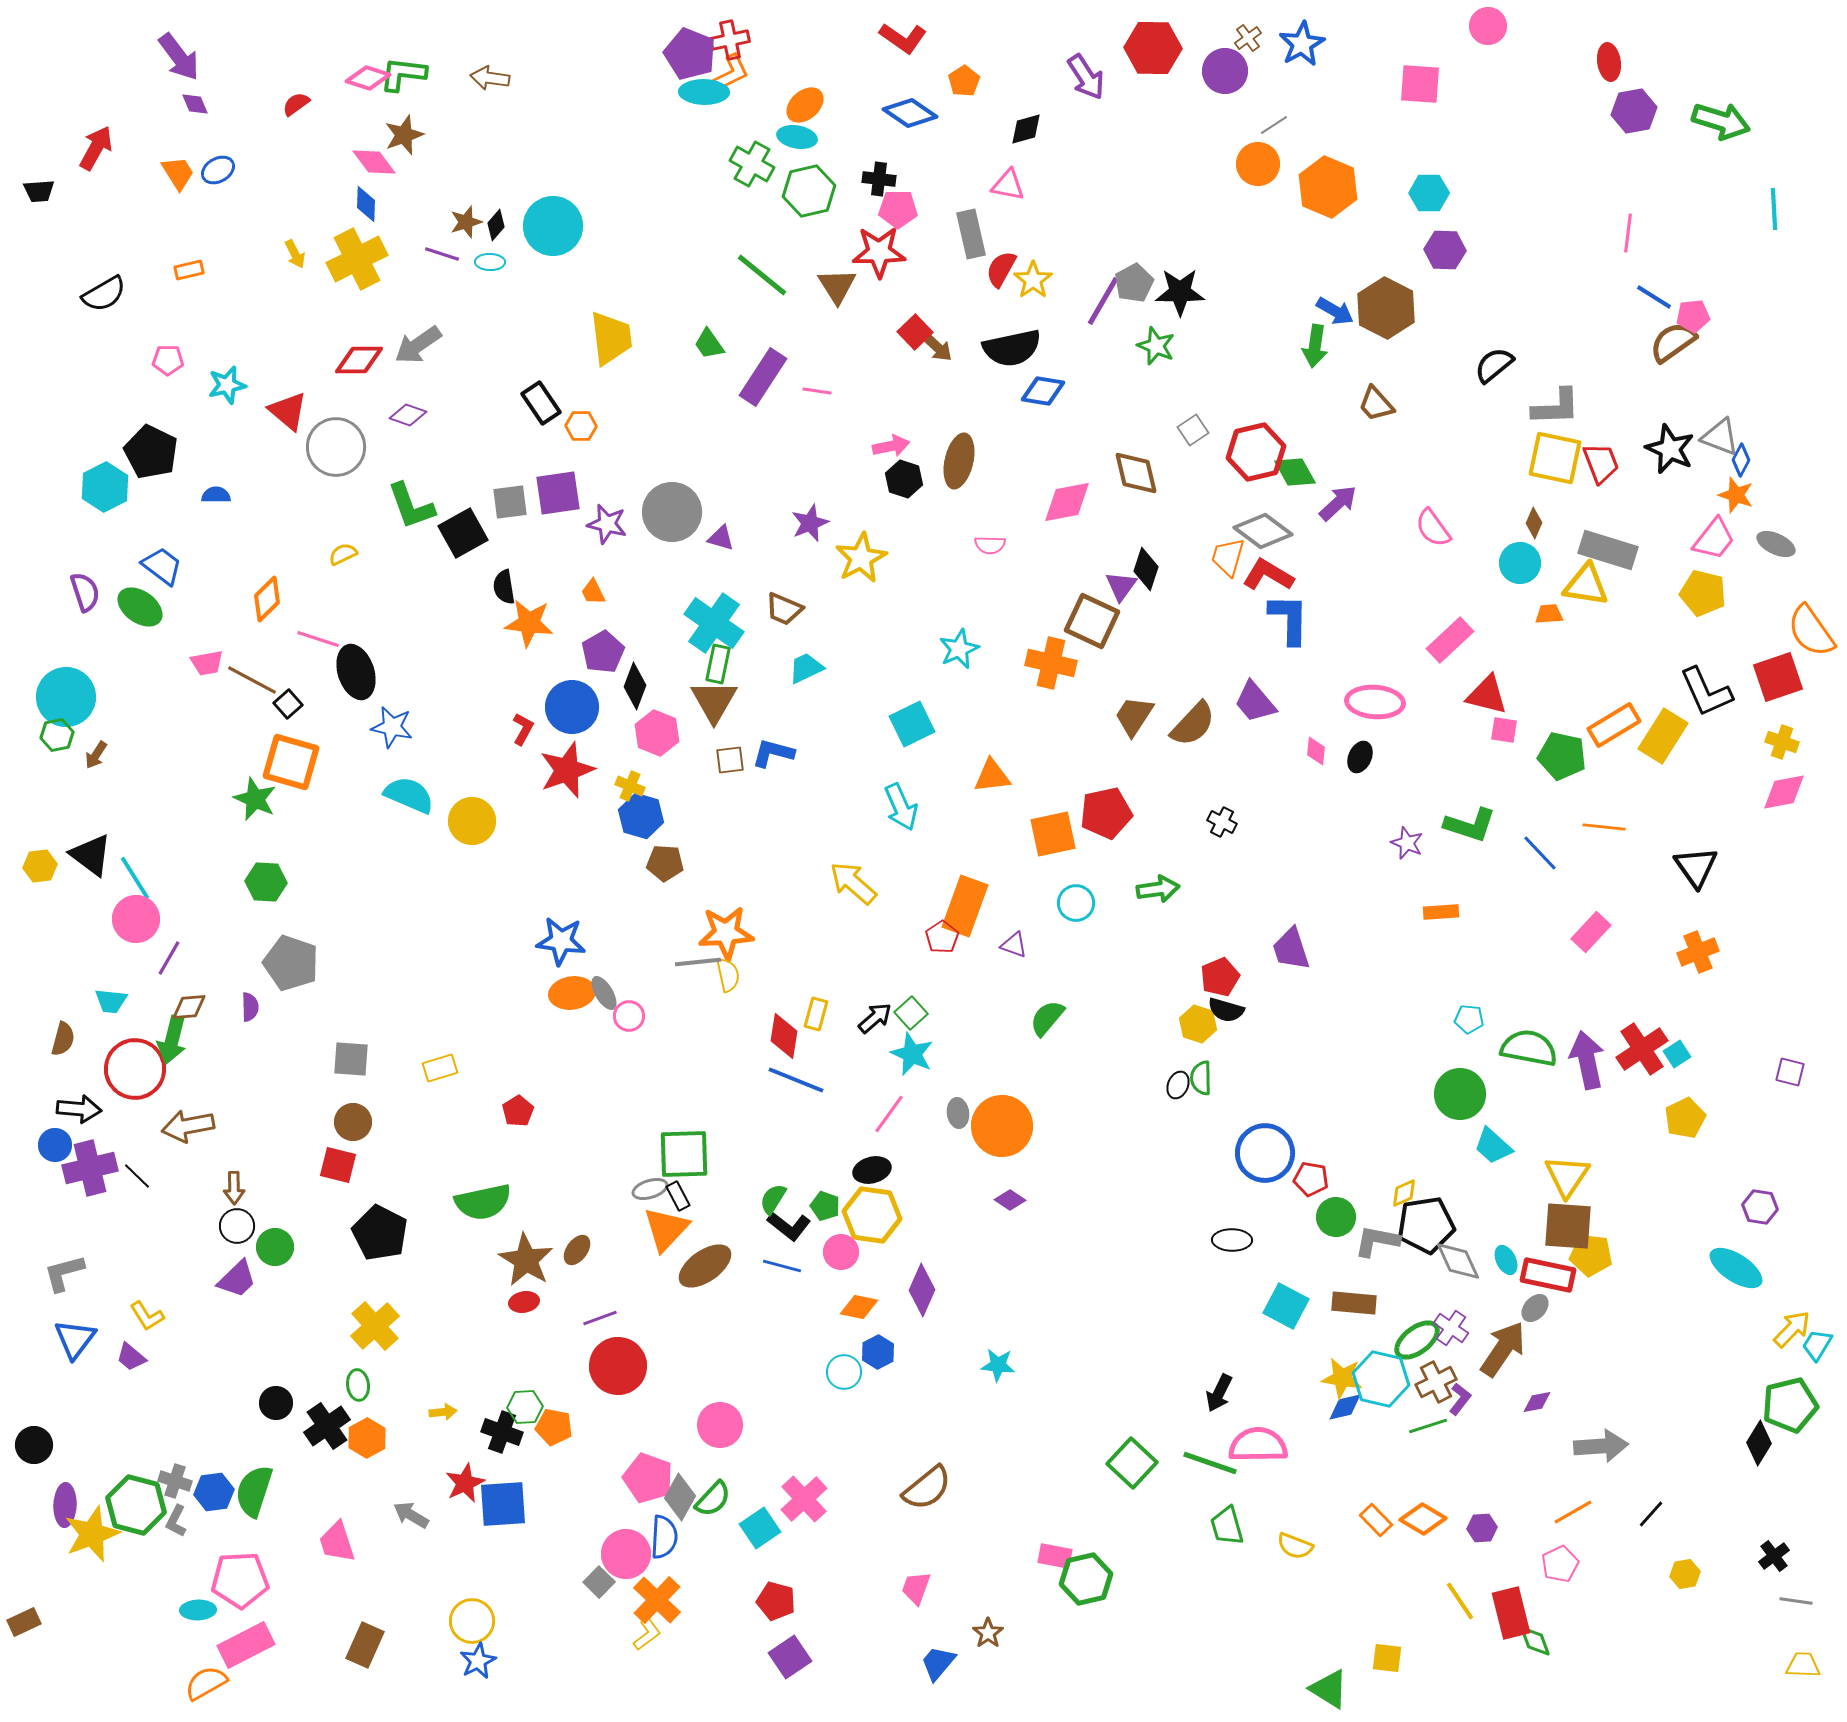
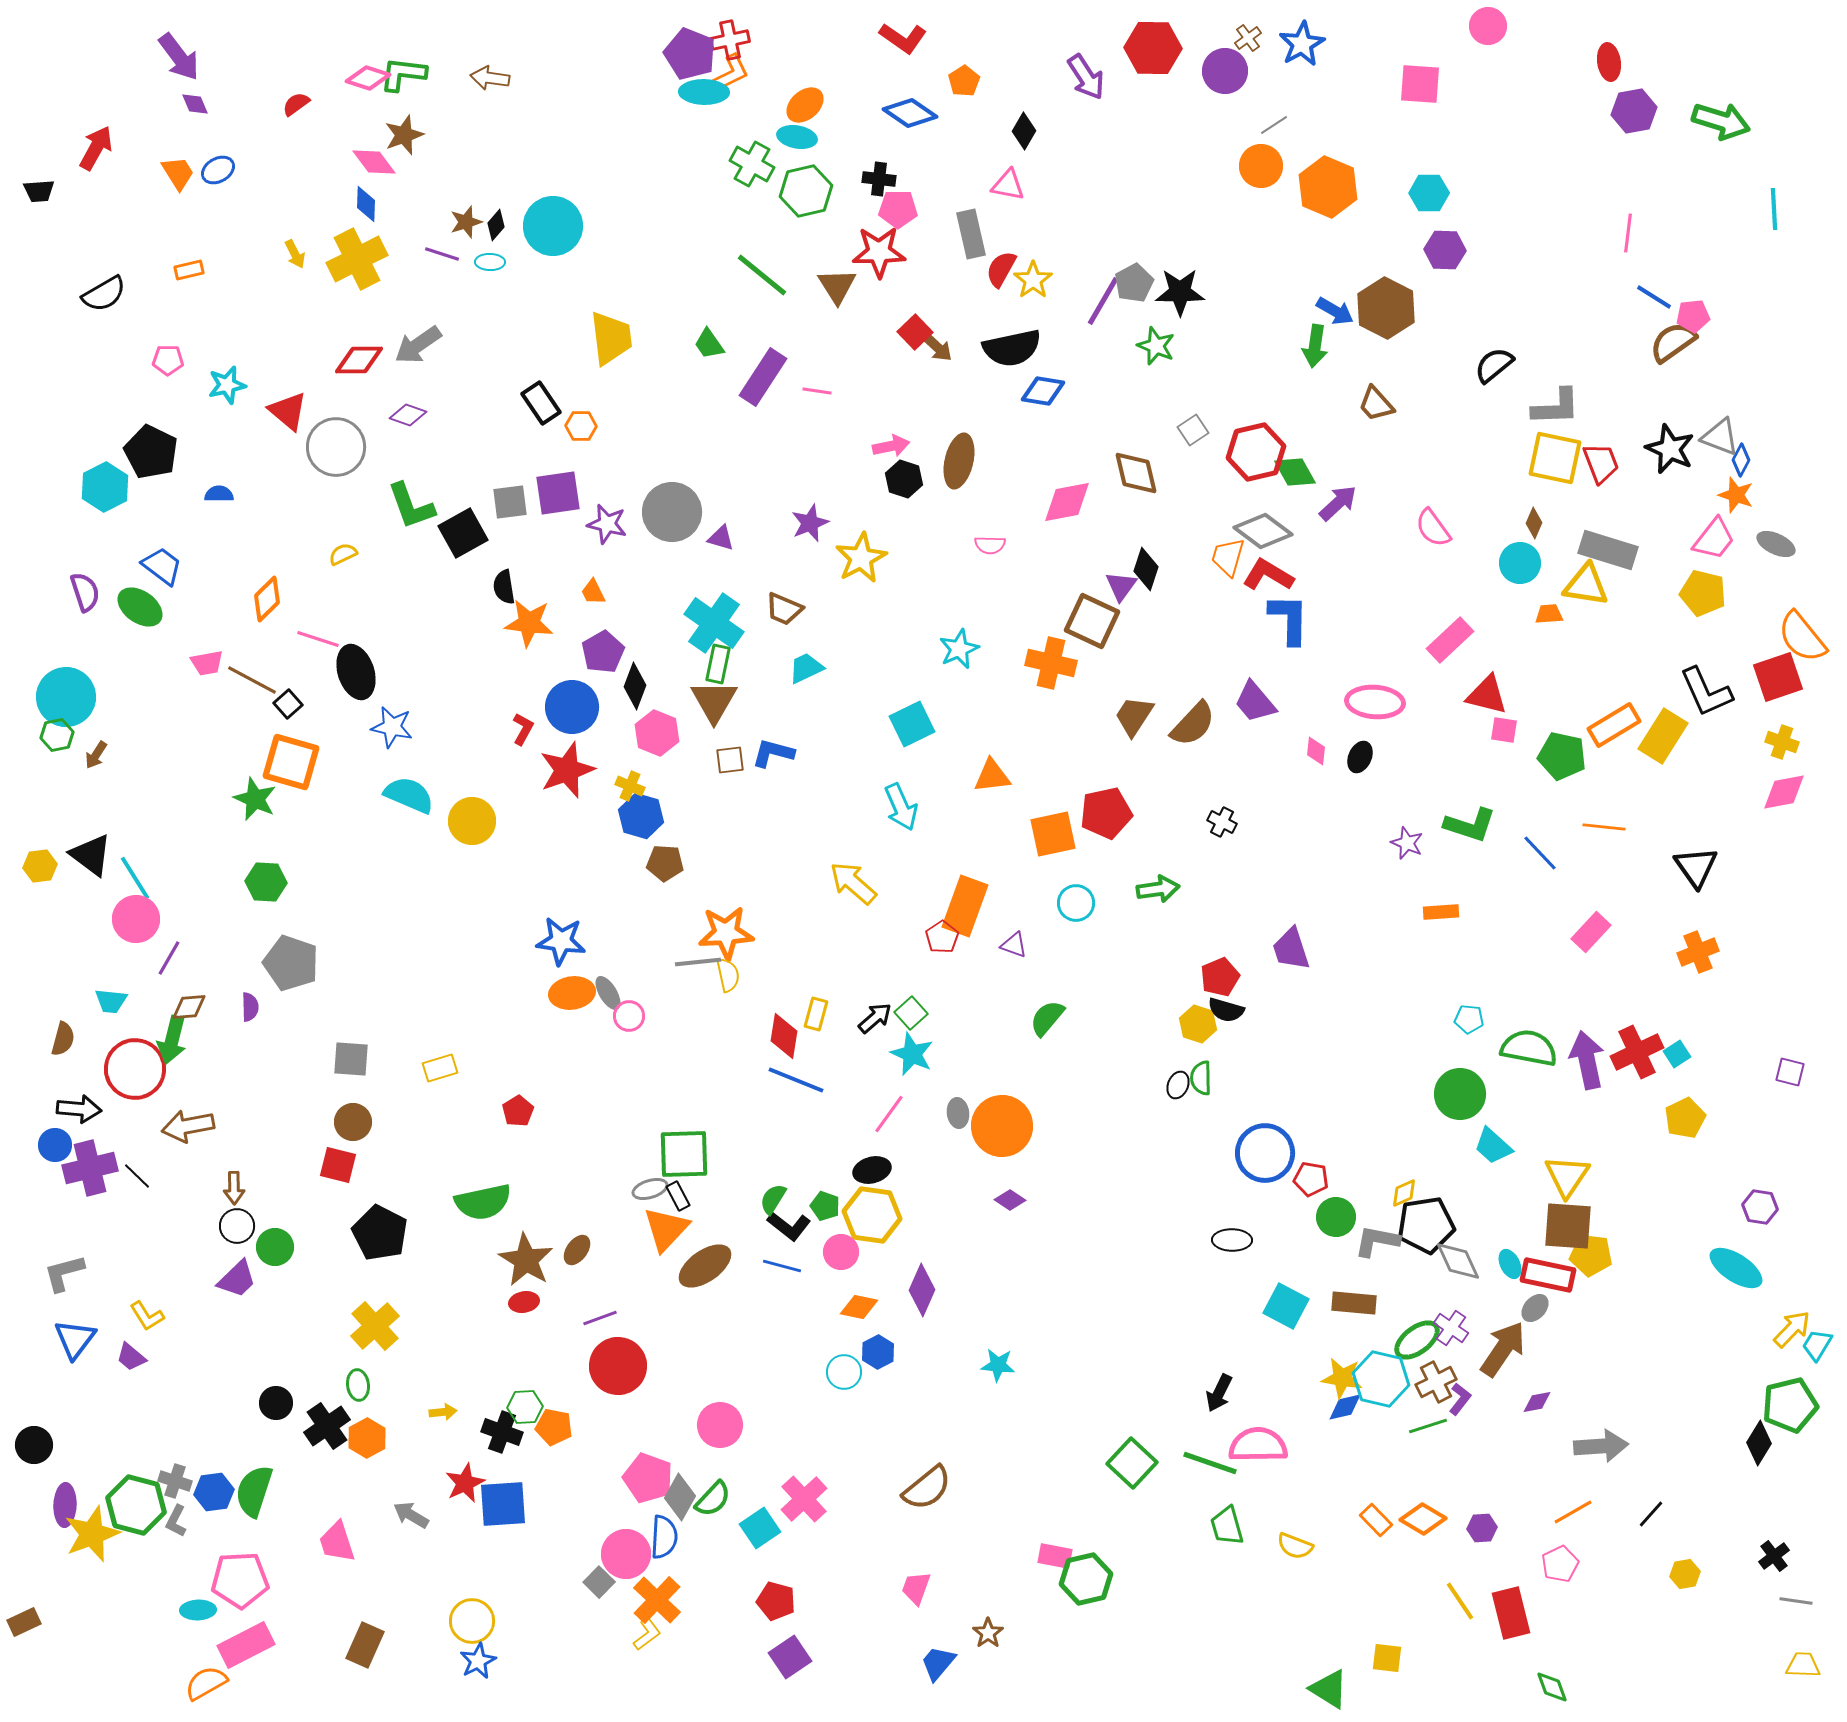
black diamond at (1026, 129): moved 2 px left, 2 px down; rotated 45 degrees counterclockwise
orange circle at (1258, 164): moved 3 px right, 2 px down
green hexagon at (809, 191): moved 3 px left
blue semicircle at (216, 495): moved 3 px right, 1 px up
orange semicircle at (1811, 631): moved 9 px left, 6 px down; rotated 4 degrees counterclockwise
gray ellipse at (604, 993): moved 4 px right
red cross at (1642, 1049): moved 5 px left, 3 px down; rotated 9 degrees clockwise
cyan ellipse at (1506, 1260): moved 4 px right, 4 px down
green diamond at (1535, 1641): moved 17 px right, 46 px down
